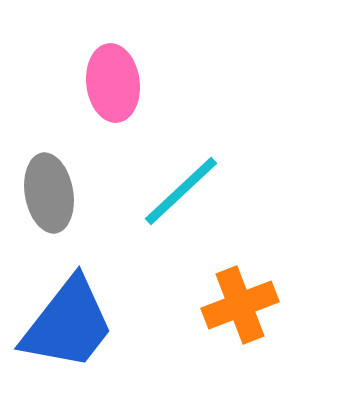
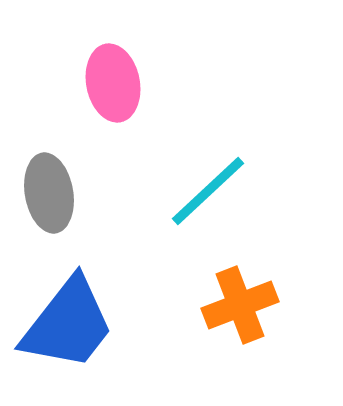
pink ellipse: rotated 4 degrees counterclockwise
cyan line: moved 27 px right
